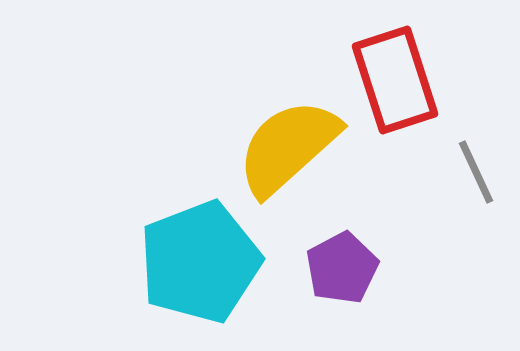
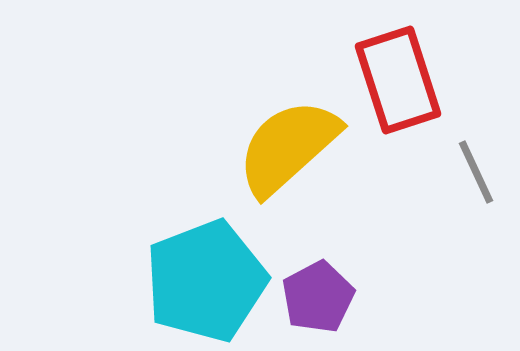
red rectangle: moved 3 px right
cyan pentagon: moved 6 px right, 19 px down
purple pentagon: moved 24 px left, 29 px down
